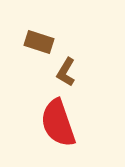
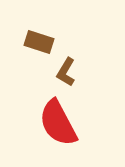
red semicircle: rotated 9 degrees counterclockwise
